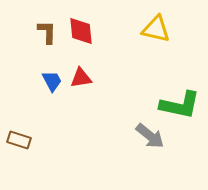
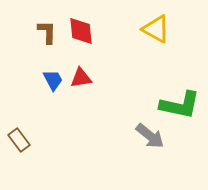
yellow triangle: rotated 16 degrees clockwise
blue trapezoid: moved 1 px right, 1 px up
brown rectangle: rotated 35 degrees clockwise
